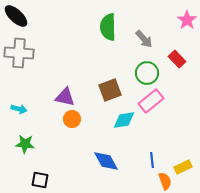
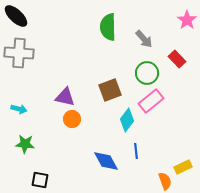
cyan diamond: moved 3 px right; rotated 45 degrees counterclockwise
blue line: moved 16 px left, 9 px up
